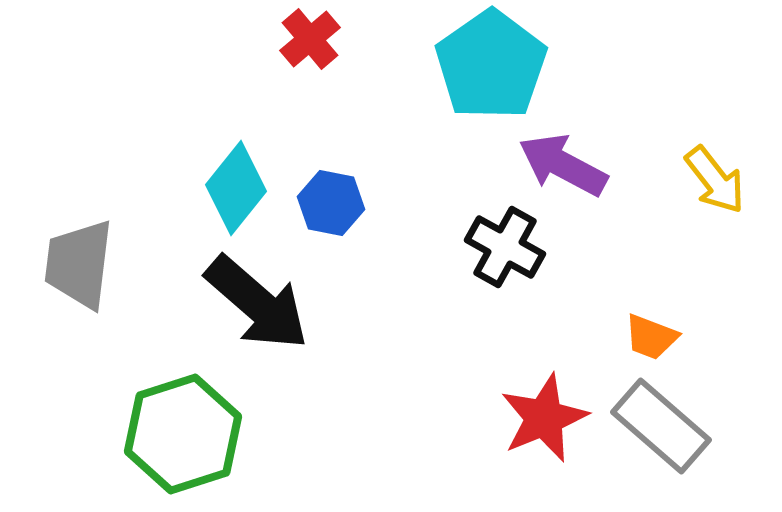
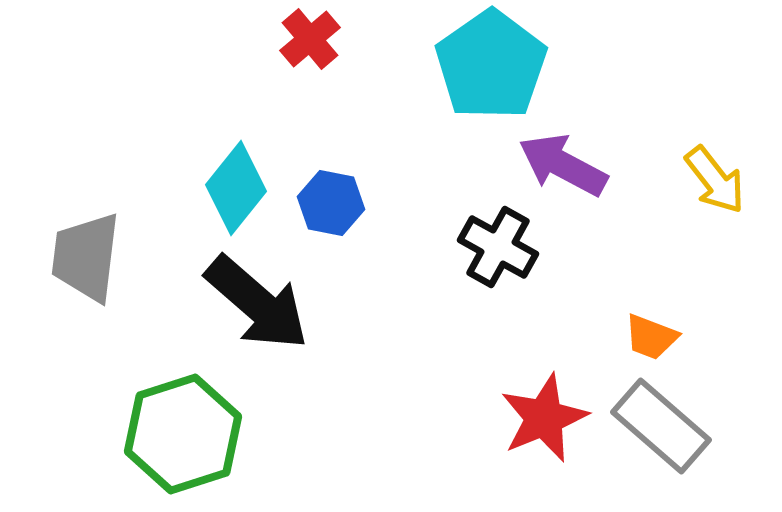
black cross: moved 7 px left
gray trapezoid: moved 7 px right, 7 px up
